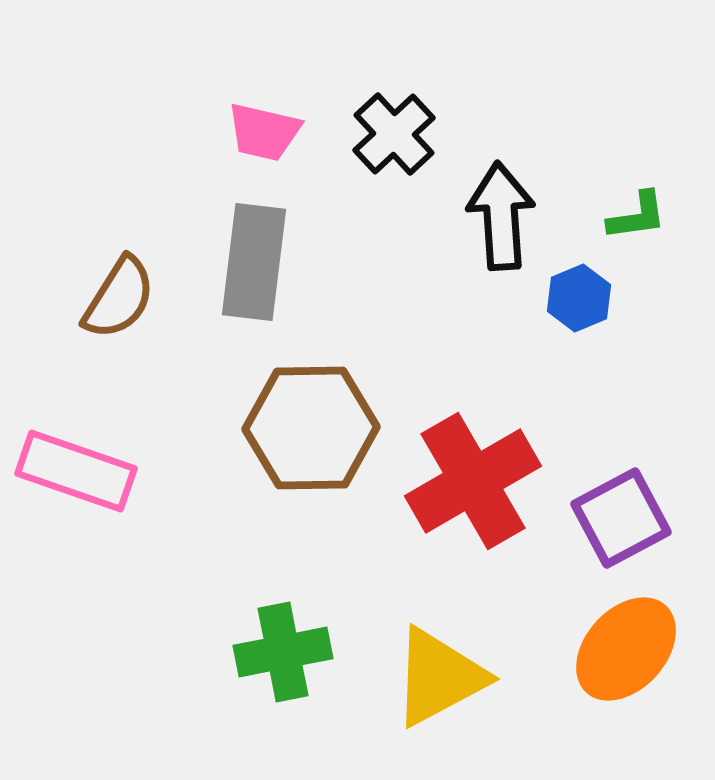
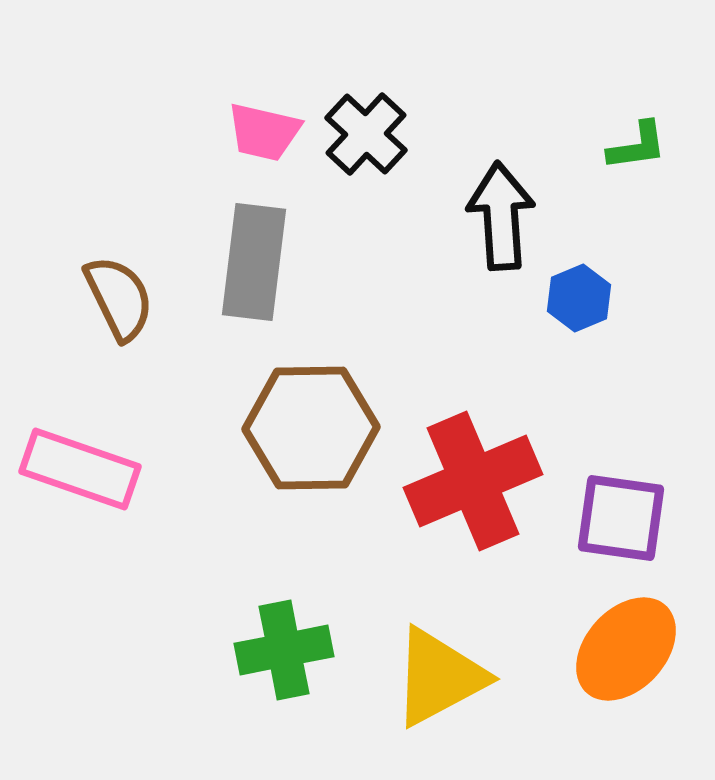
black cross: moved 28 px left; rotated 4 degrees counterclockwise
green L-shape: moved 70 px up
brown semicircle: rotated 58 degrees counterclockwise
pink rectangle: moved 4 px right, 2 px up
red cross: rotated 7 degrees clockwise
purple square: rotated 36 degrees clockwise
green cross: moved 1 px right, 2 px up
